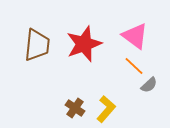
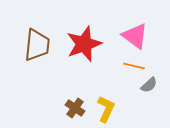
orange line: rotated 30 degrees counterclockwise
yellow L-shape: rotated 16 degrees counterclockwise
